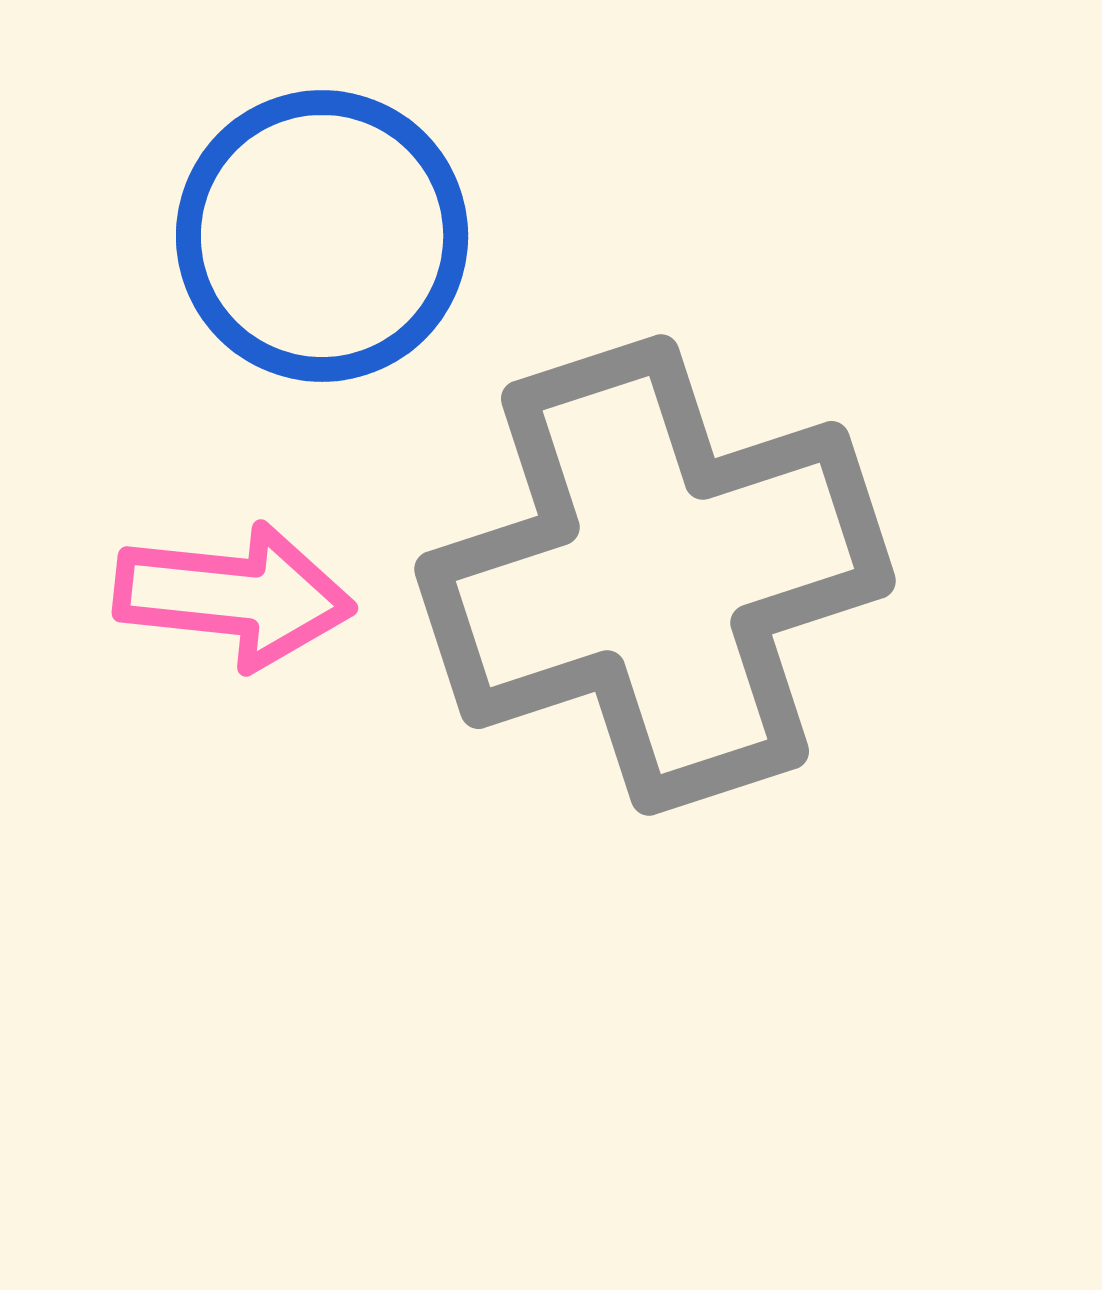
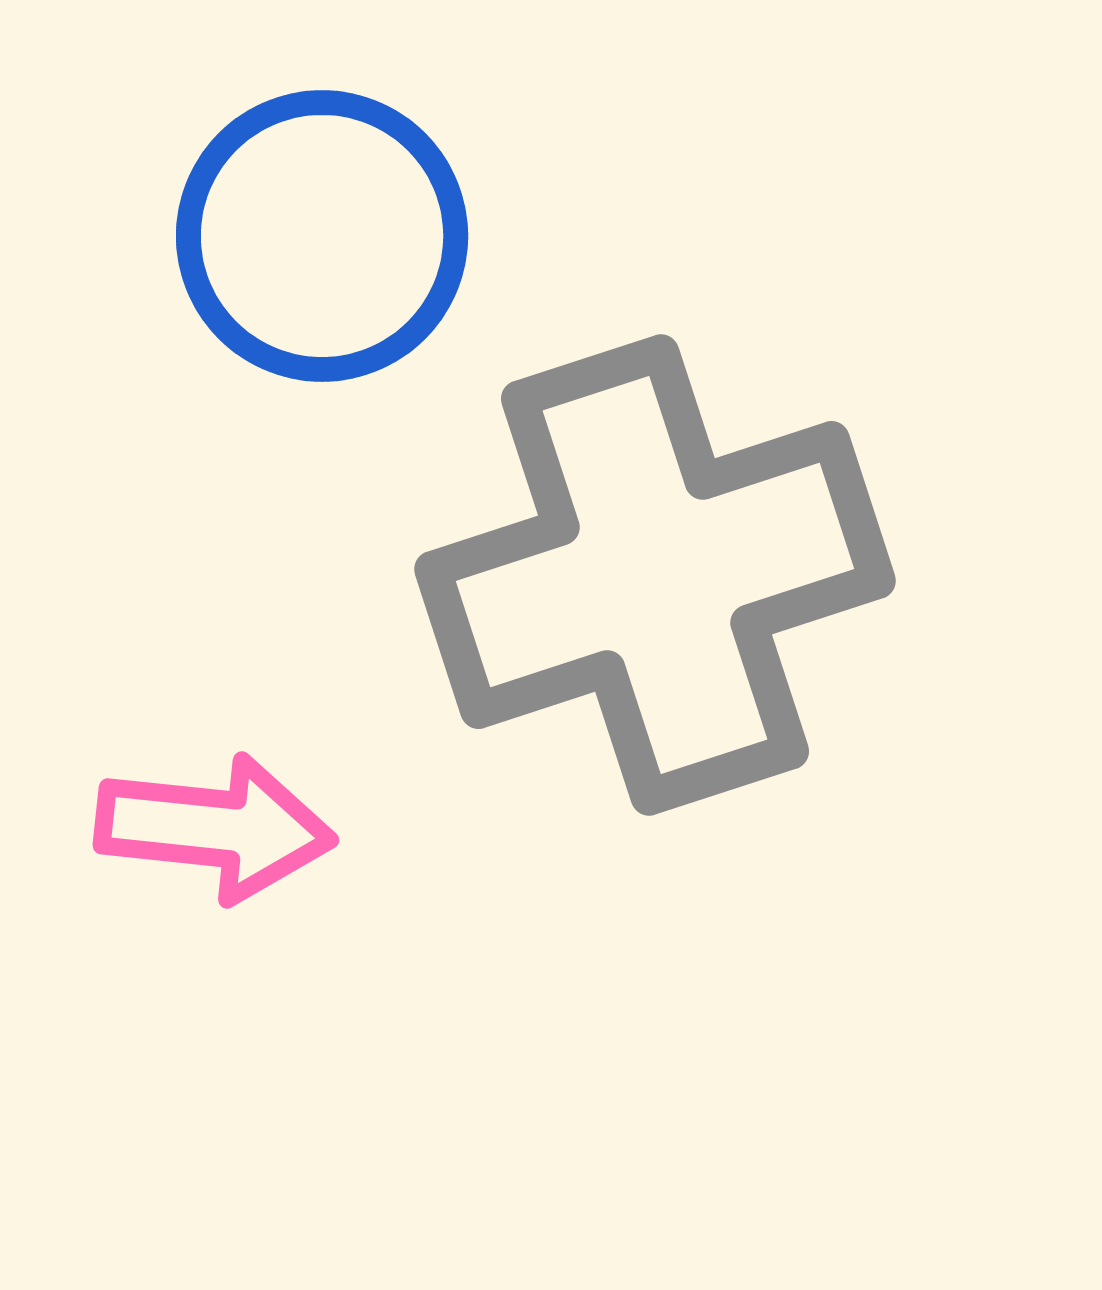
pink arrow: moved 19 px left, 232 px down
